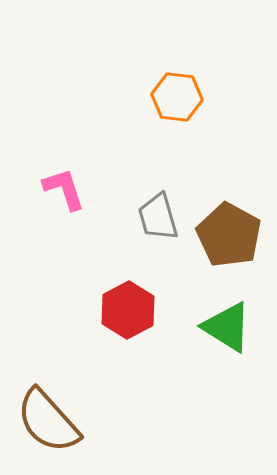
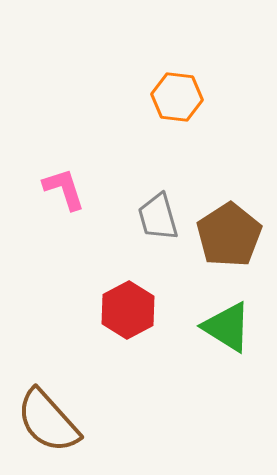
brown pentagon: rotated 10 degrees clockwise
